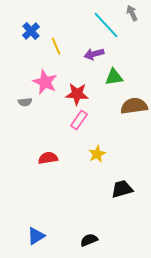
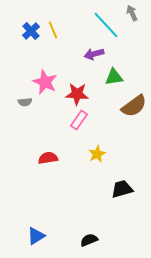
yellow line: moved 3 px left, 16 px up
brown semicircle: rotated 152 degrees clockwise
